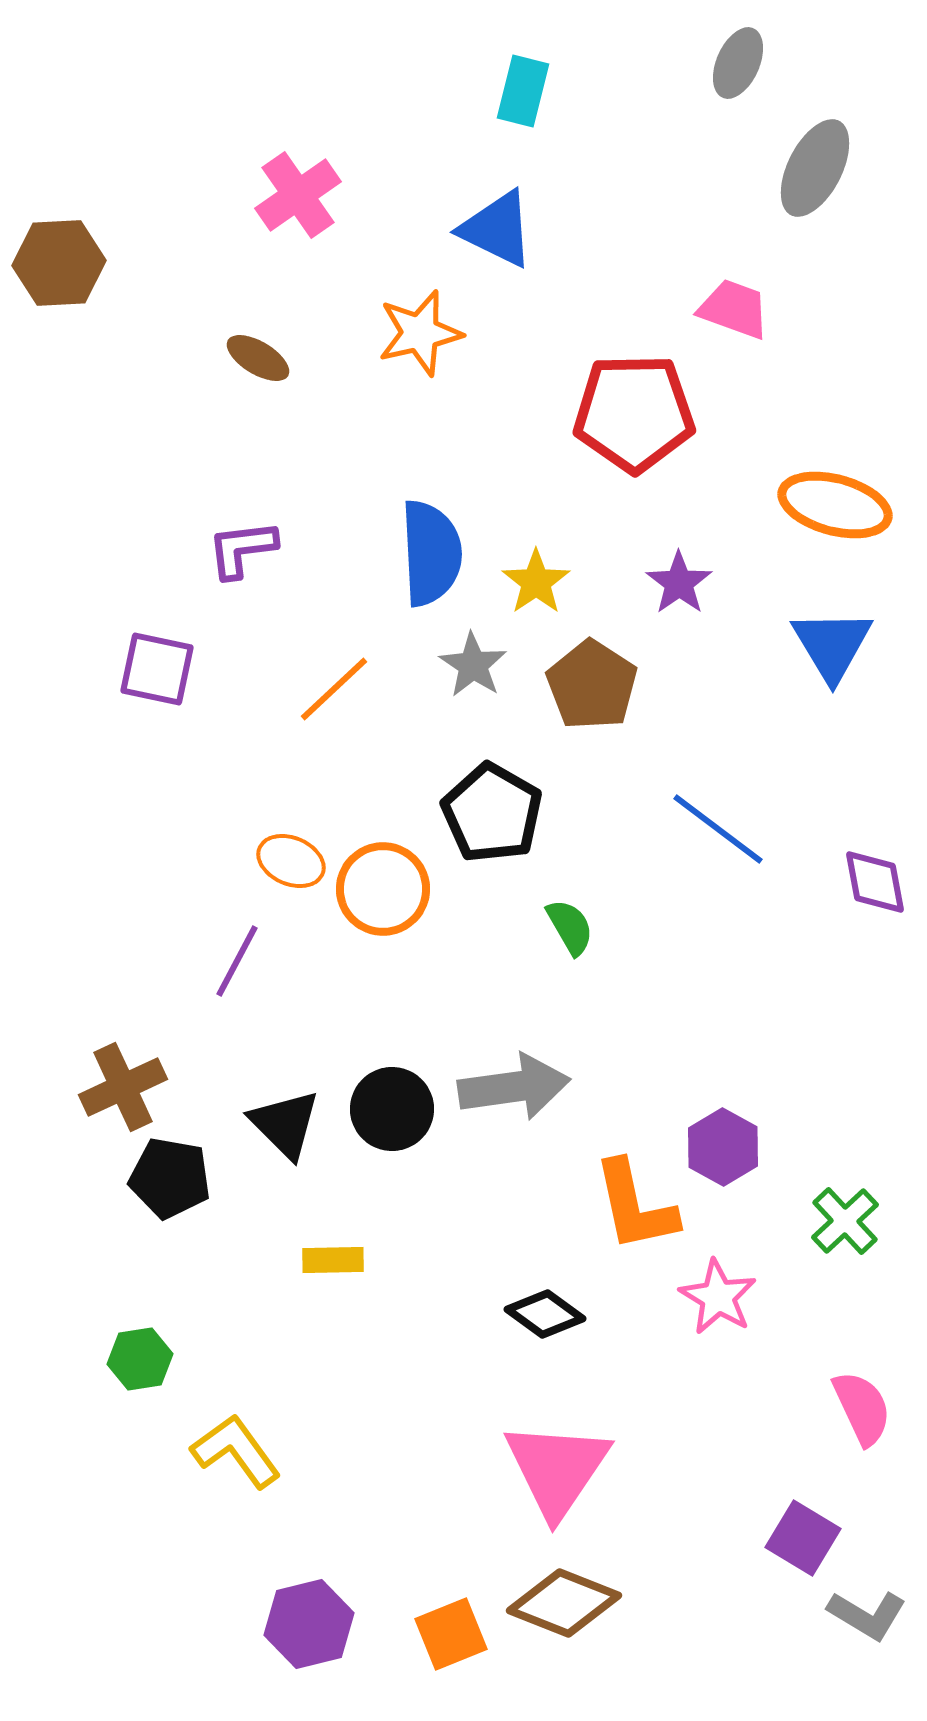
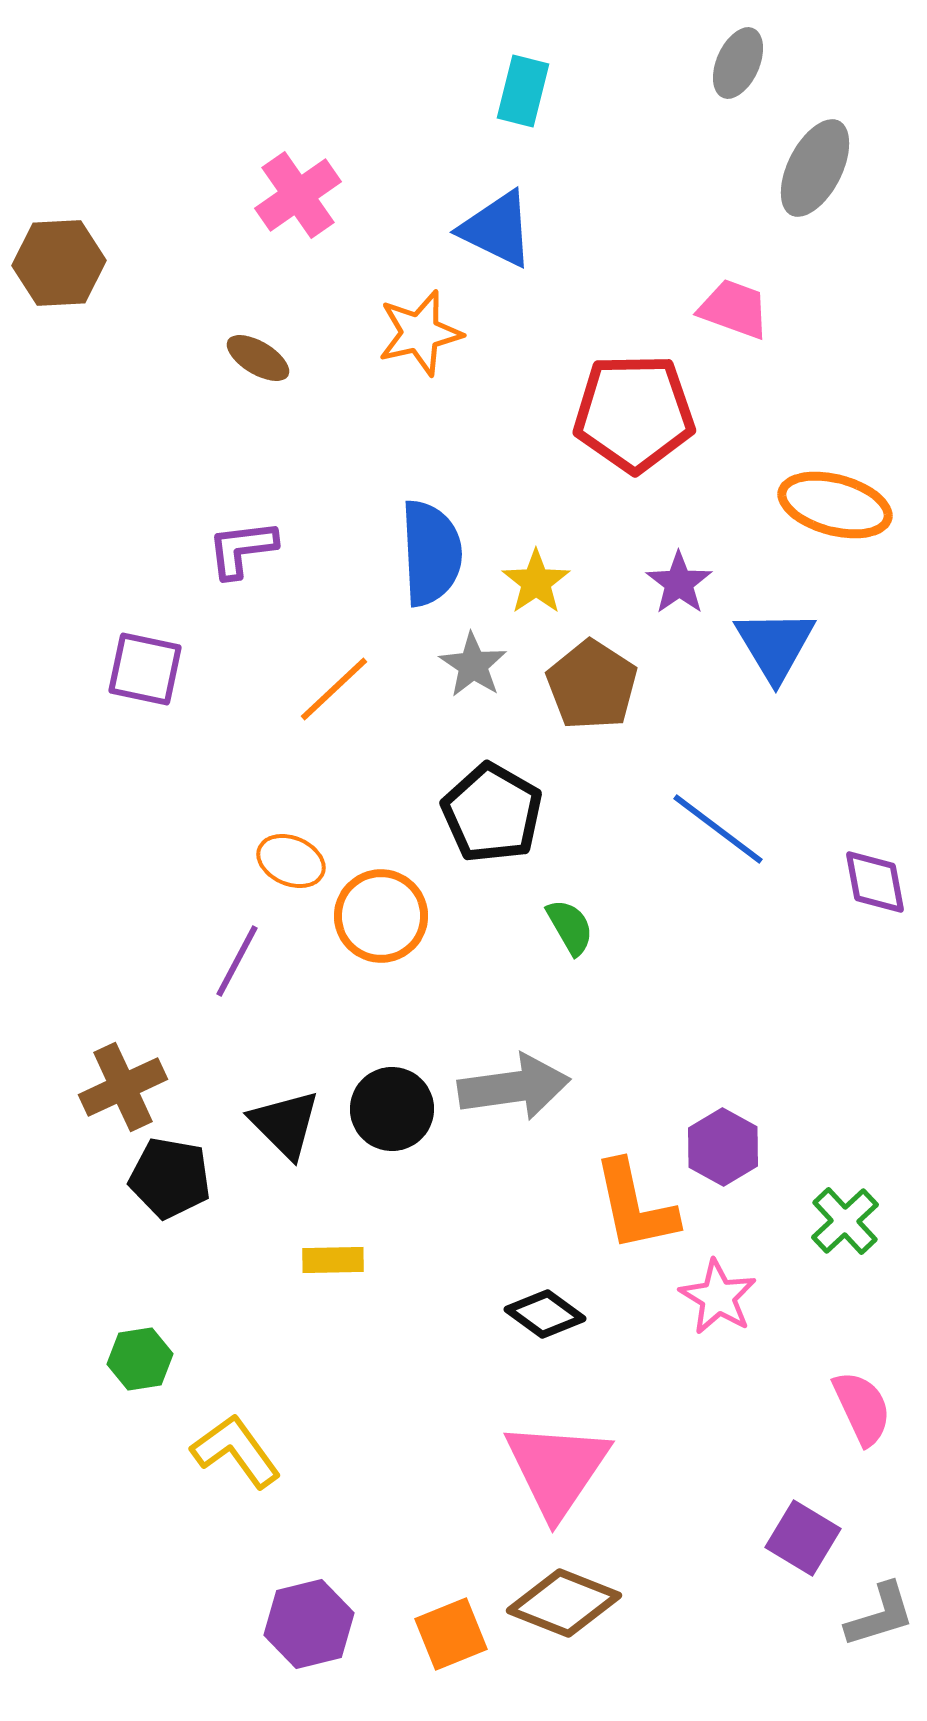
blue triangle at (832, 645): moved 57 px left
purple square at (157, 669): moved 12 px left
orange circle at (383, 889): moved 2 px left, 27 px down
gray L-shape at (867, 1615): moved 13 px right; rotated 48 degrees counterclockwise
